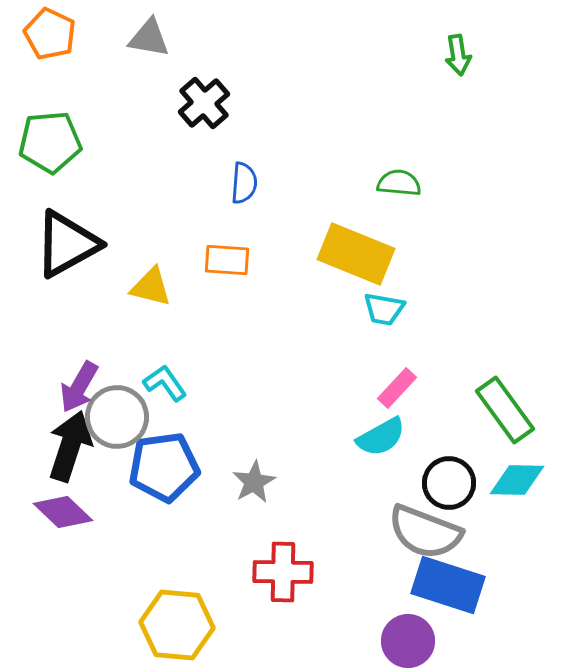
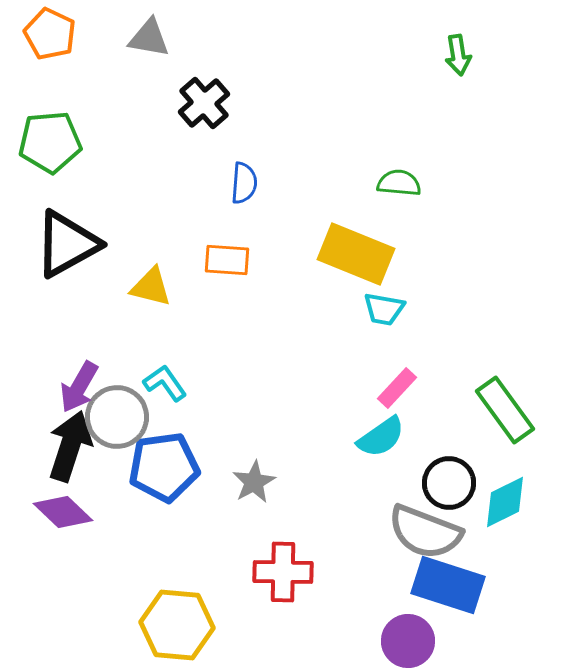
cyan semicircle: rotated 6 degrees counterclockwise
cyan diamond: moved 12 px left, 22 px down; rotated 28 degrees counterclockwise
